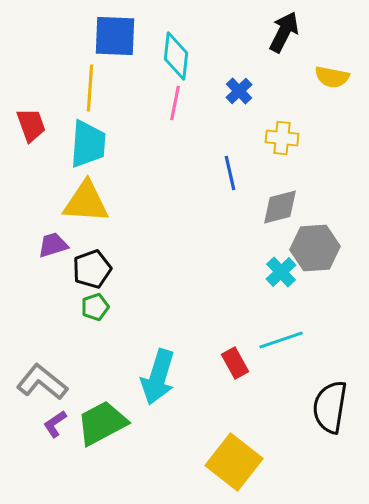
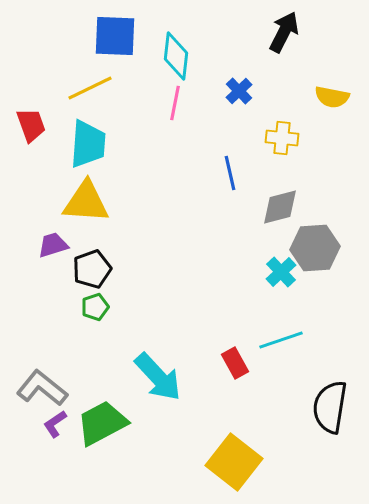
yellow semicircle: moved 20 px down
yellow line: rotated 60 degrees clockwise
cyan arrow: rotated 60 degrees counterclockwise
gray L-shape: moved 6 px down
